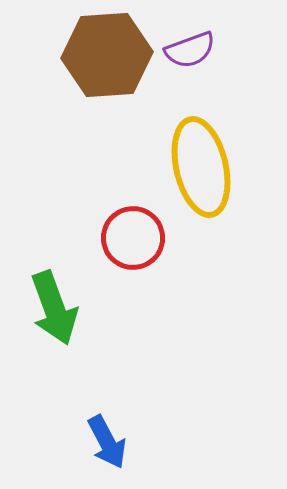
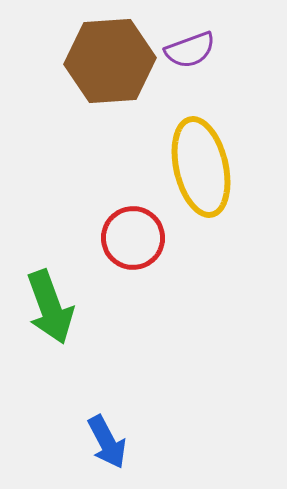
brown hexagon: moved 3 px right, 6 px down
green arrow: moved 4 px left, 1 px up
